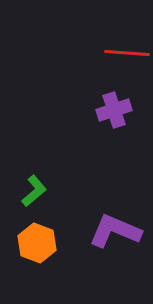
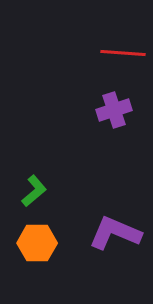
red line: moved 4 px left
purple L-shape: moved 2 px down
orange hexagon: rotated 21 degrees counterclockwise
